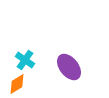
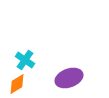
purple ellipse: moved 11 px down; rotated 72 degrees counterclockwise
